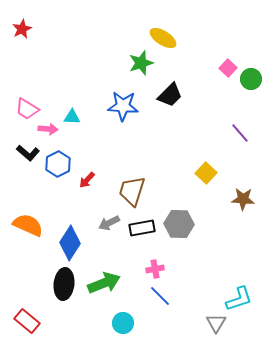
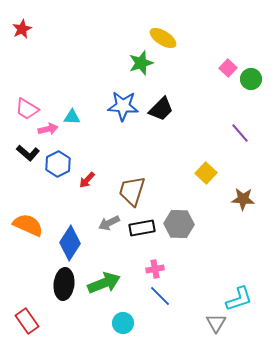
black trapezoid: moved 9 px left, 14 px down
pink arrow: rotated 18 degrees counterclockwise
red rectangle: rotated 15 degrees clockwise
